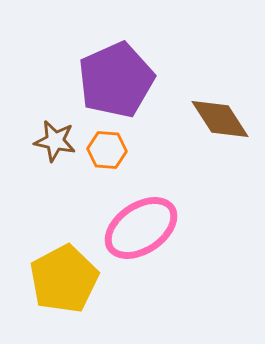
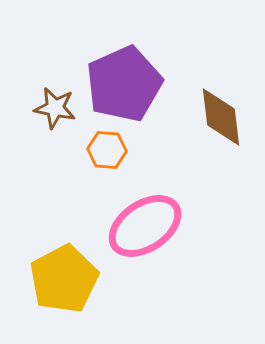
purple pentagon: moved 8 px right, 4 px down
brown diamond: moved 1 px right, 2 px up; rotated 26 degrees clockwise
brown star: moved 33 px up
pink ellipse: moved 4 px right, 2 px up
